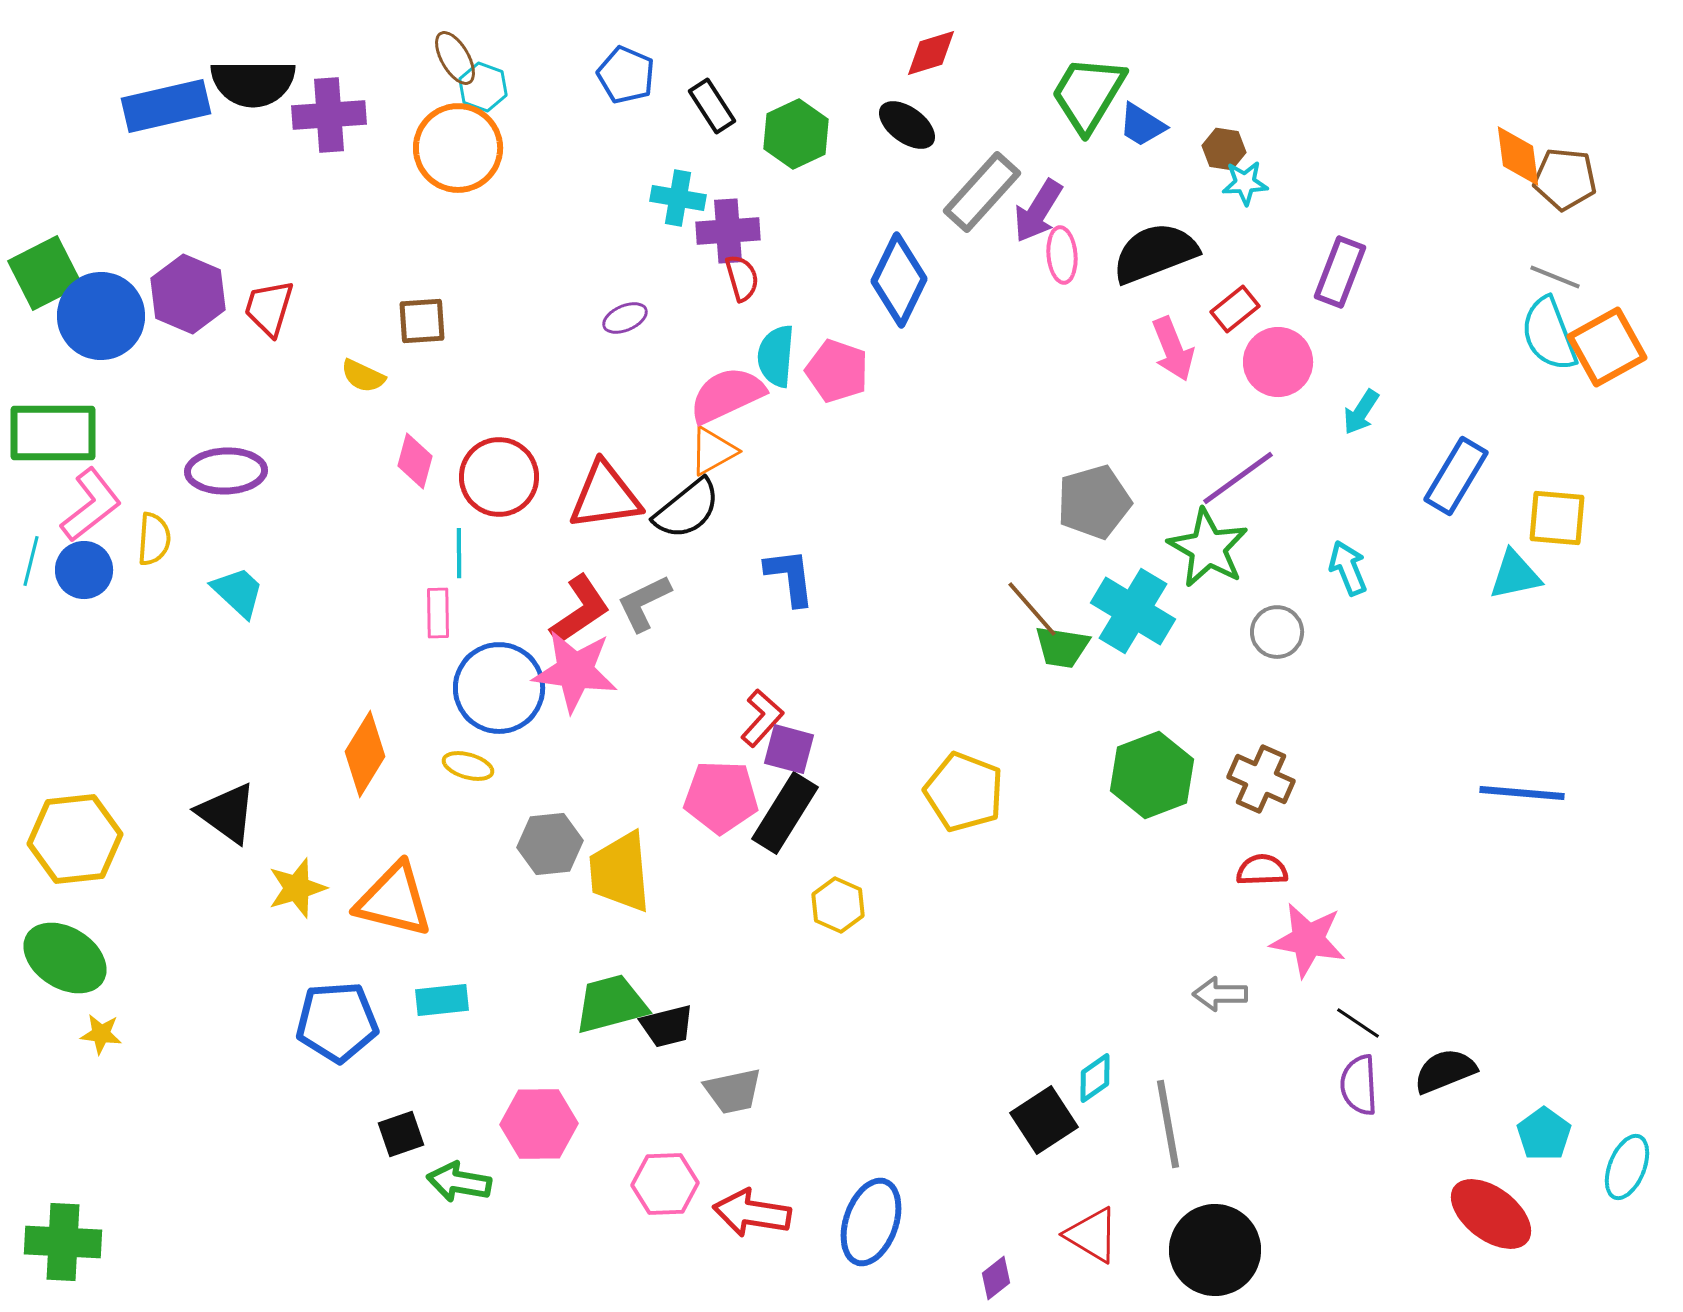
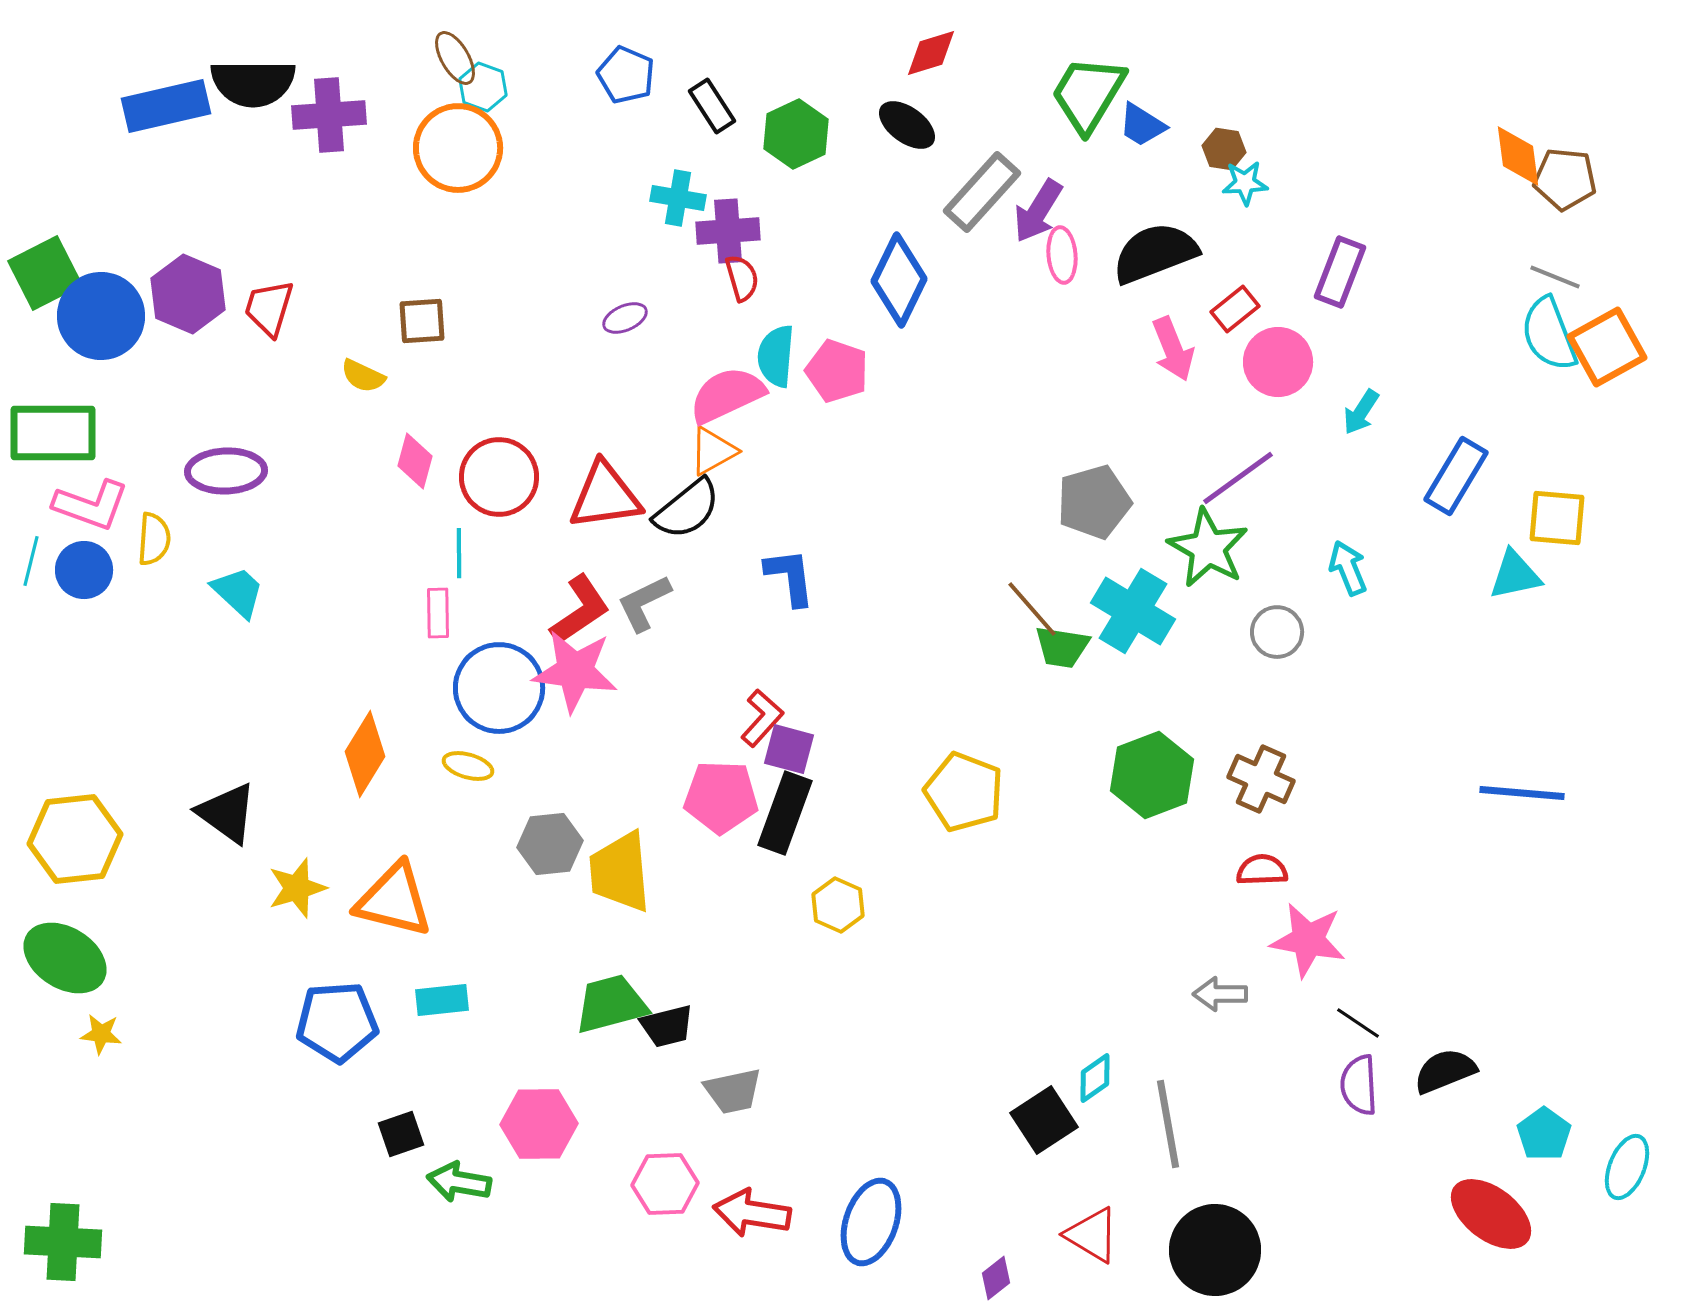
pink L-shape at (91, 505): rotated 58 degrees clockwise
black rectangle at (785, 813): rotated 12 degrees counterclockwise
